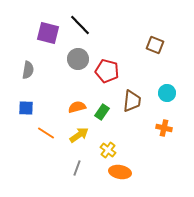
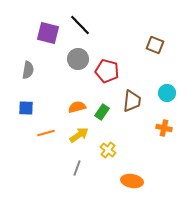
orange line: rotated 48 degrees counterclockwise
orange ellipse: moved 12 px right, 9 px down
